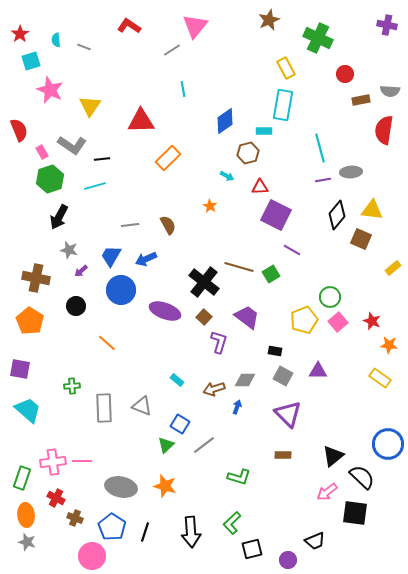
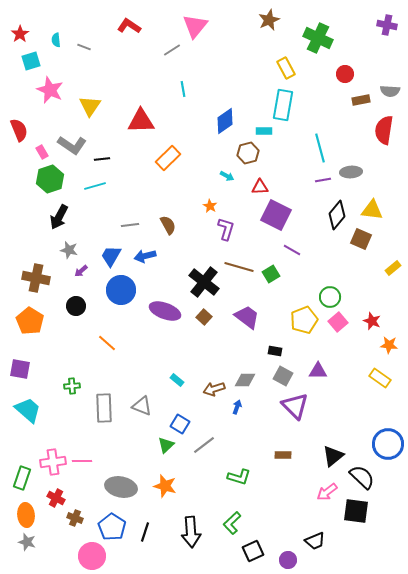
blue arrow at (146, 259): moved 1 px left, 3 px up; rotated 10 degrees clockwise
purple L-shape at (219, 342): moved 7 px right, 113 px up
purple triangle at (288, 414): moved 7 px right, 8 px up
black square at (355, 513): moved 1 px right, 2 px up
black square at (252, 549): moved 1 px right, 2 px down; rotated 10 degrees counterclockwise
